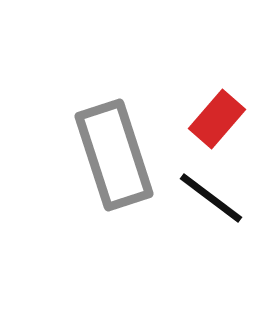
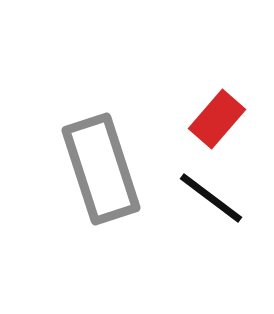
gray rectangle: moved 13 px left, 14 px down
